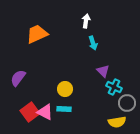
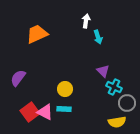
cyan arrow: moved 5 px right, 6 px up
